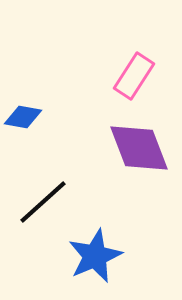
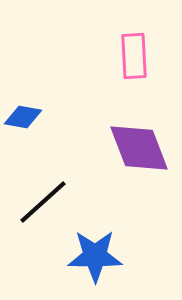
pink rectangle: moved 20 px up; rotated 36 degrees counterclockwise
blue star: rotated 24 degrees clockwise
